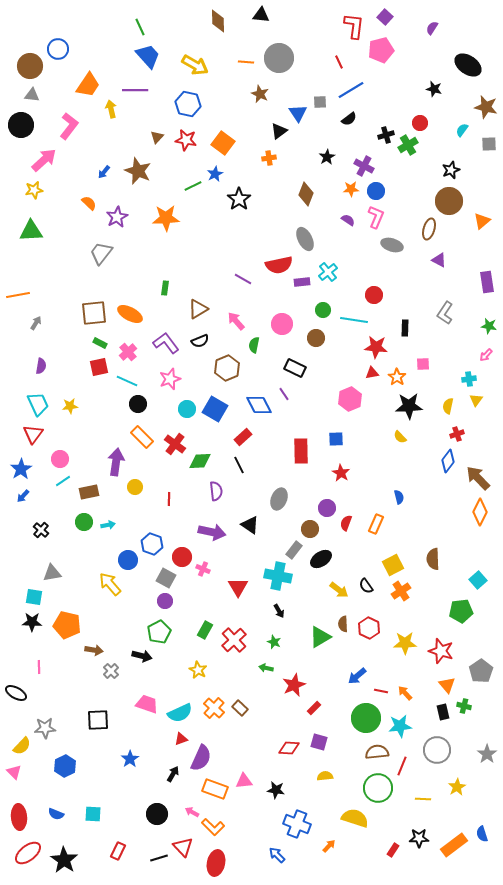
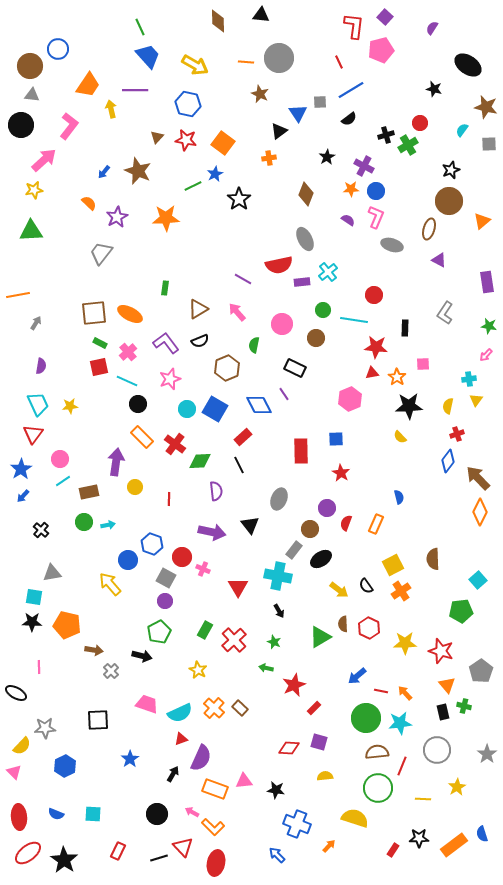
pink arrow at (236, 321): moved 1 px right, 9 px up
black triangle at (250, 525): rotated 18 degrees clockwise
cyan star at (400, 726): moved 3 px up
